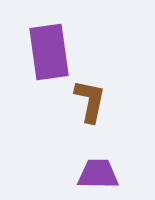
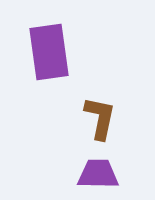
brown L-shape: moved 10 px right, 17 px down
